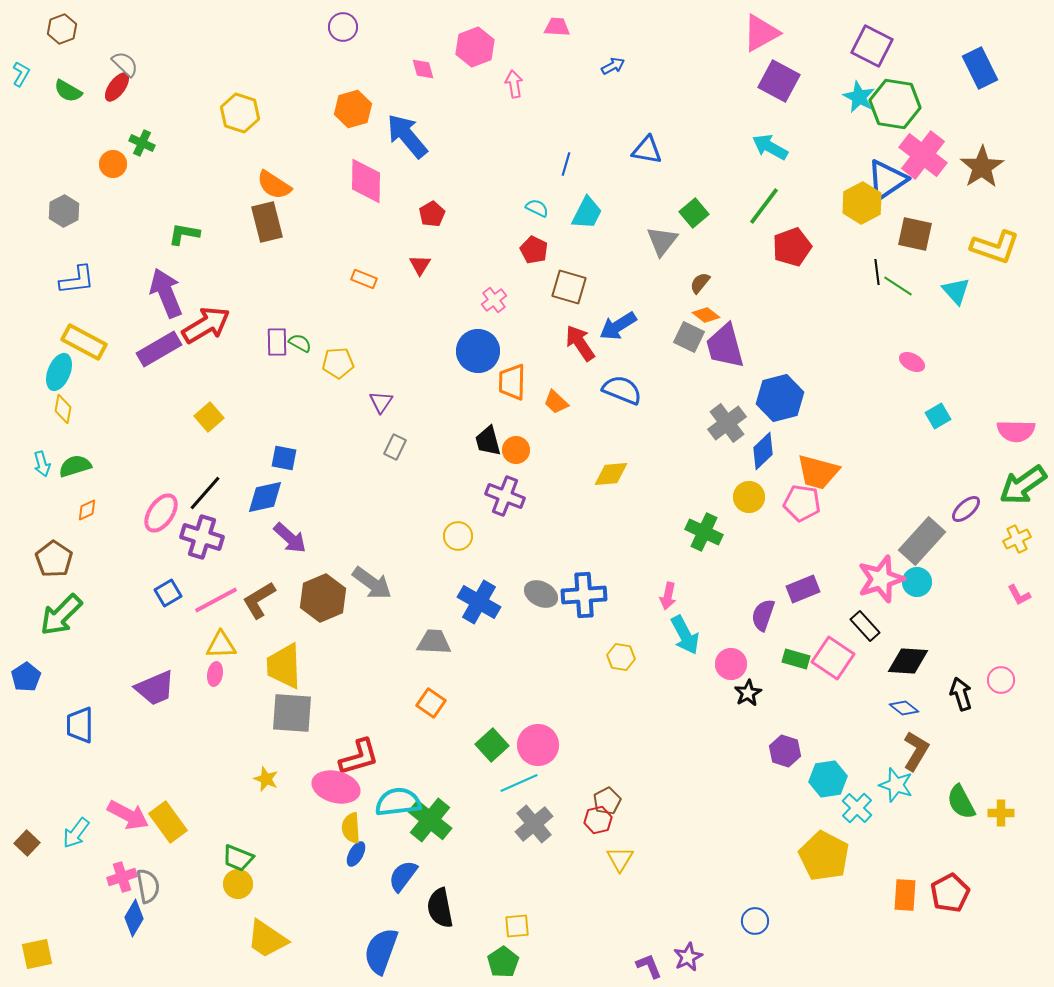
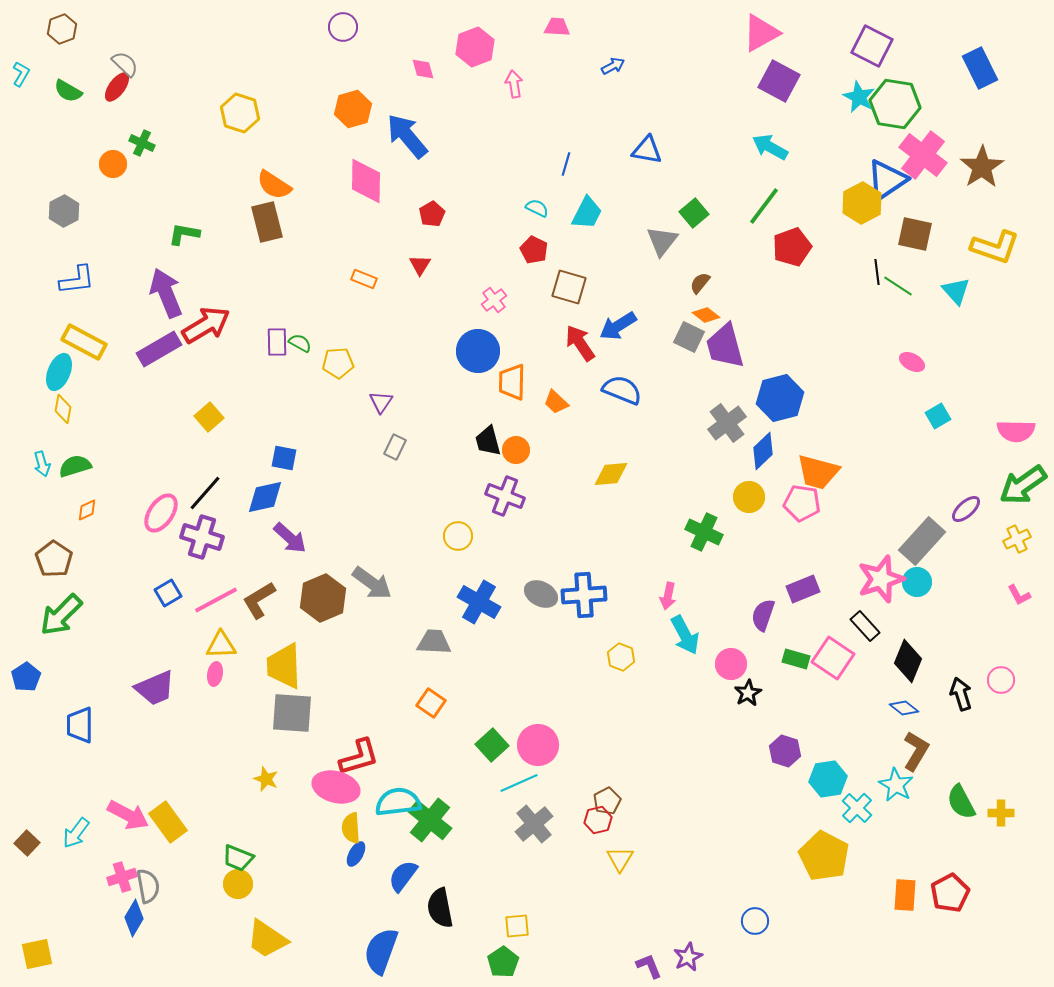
yellow hexagon at (621, 657): rotated 12 degrees clockwise
black diamond at (908, 661): rotated 72 degrees counterclockwise
cyan star at (896, 785): rotated 12 degrees clockwise
